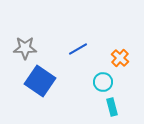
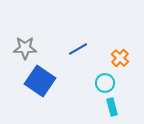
cyan circle: moved 2 px right, 1 px down
